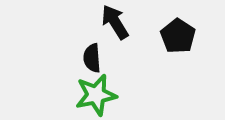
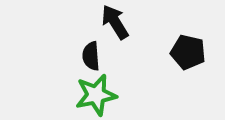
black pentagon: moved 10 px right, 16 px down; rotated 20 degrees counterclockwise
black semicircle: moved 1 px left, 2 px up
